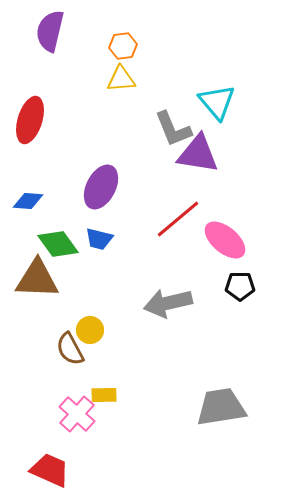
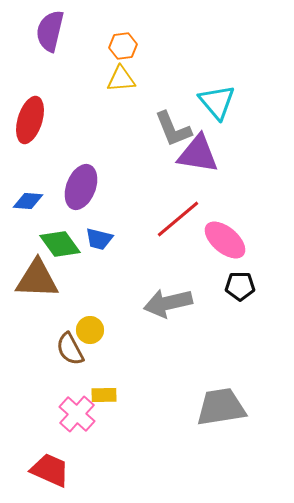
purple ellipse: moved 20 px left; rotated 6 degrees counterclockwise
green diamond: moved 2 px right
